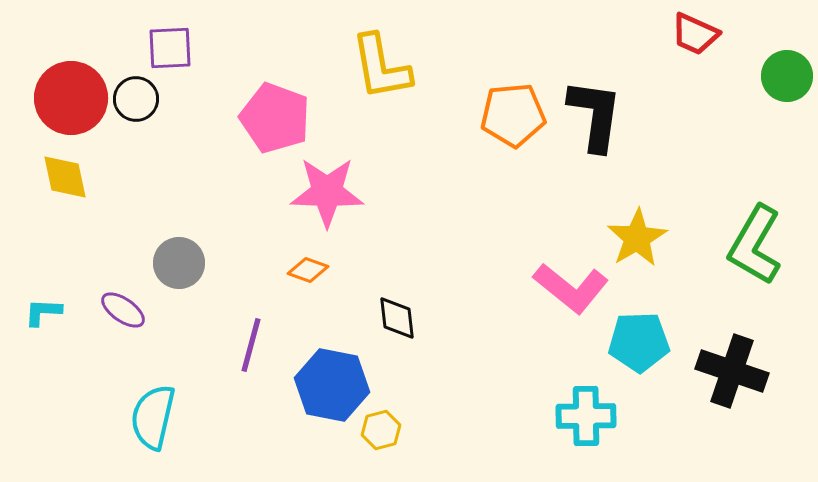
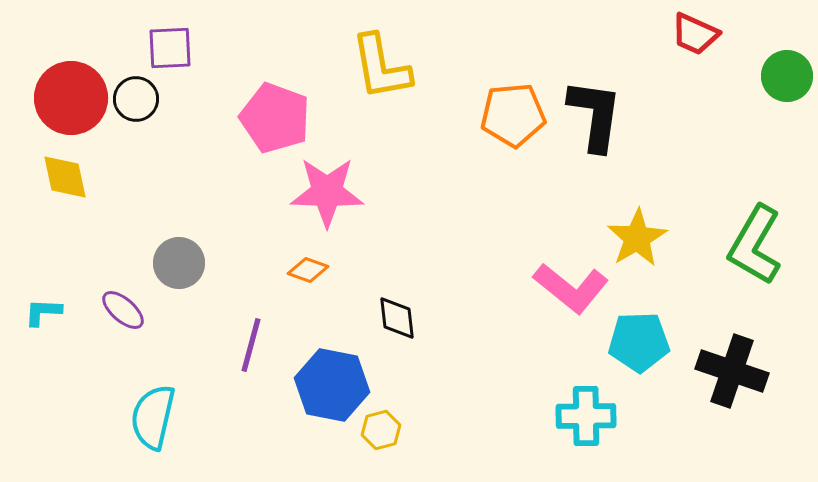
purple ellipse: rotated 6 degrees clockwise
